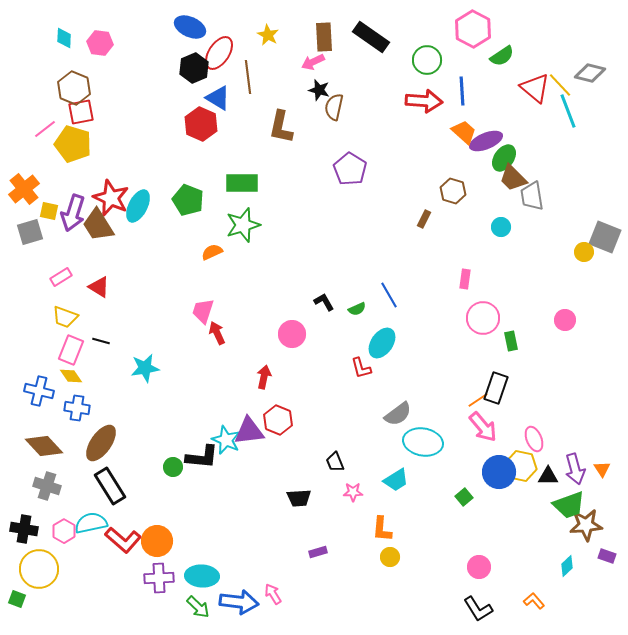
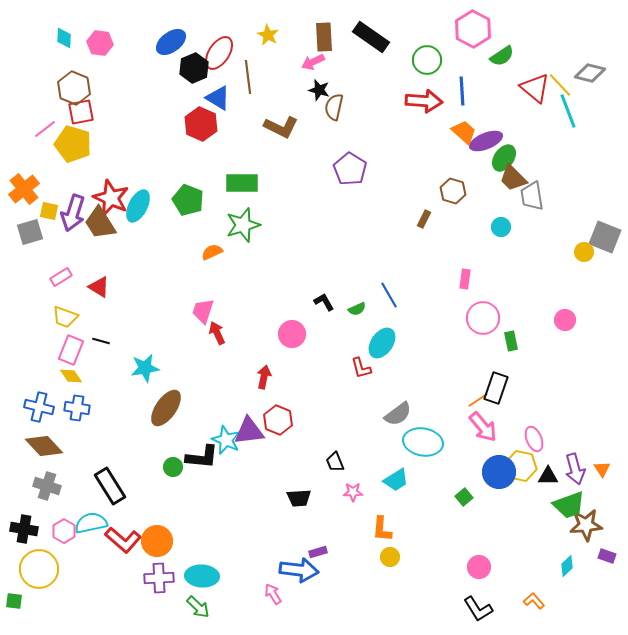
blue ellipse at (190, 27): moved 19 px left, 15 px down; rotated 60 degrees counterclockwise
brown L-shape at (281, 127): rotated 76 degrees counterclockwise
brown trapezoid at (98, 225): moved 2 px right, 2 px up
blue cross at (39, 391): moved 16 px down
brown ellipse at (101, 443): moved 65 px right, 35 px up
green square at (17, 599): moved 3 px left, 2 px down; rotated 12 degrees counterclockwise
blue arrow at (239, 602): moved 60 px right, 32 px up
